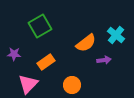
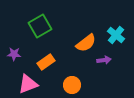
pink triangle: rotated 25 degrees clockwise
